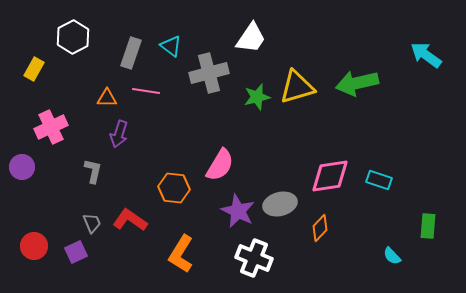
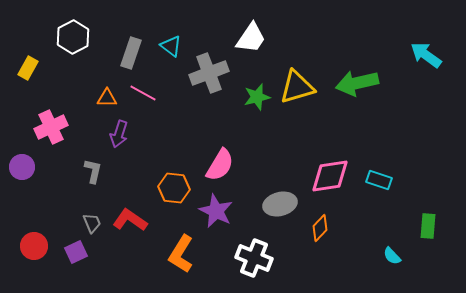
yellow rectangle: moved 6 px left, 1 px up
gray cross: rotated 6 degrees counterclockwise
pink line: moved 3 px left, 2 px down; rotated 20 degrees clockwise
purple star: moved 22 px left
